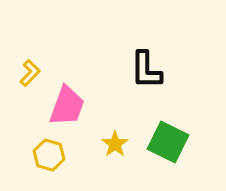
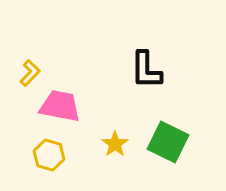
pink trapezoid: moved 7 px left; rotated 99 degrees counterclockwise
